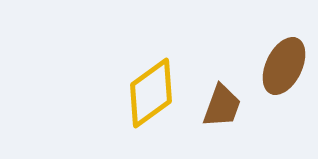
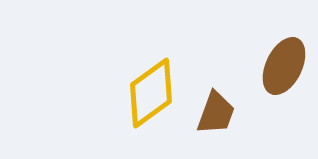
brown trapezoid: moved 6 px left, 7 px down
